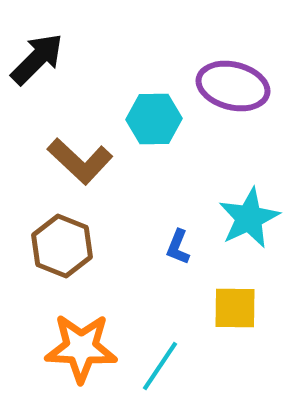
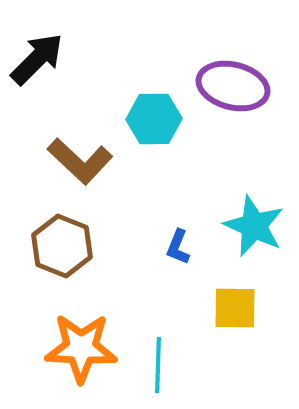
cyan star: moved 5 px right, 8 px down; rotated 22 degrees counterclockwise
cyan line: moved 2 px left, 1 px up; rotated 32 degrees counterclockwise
